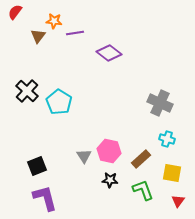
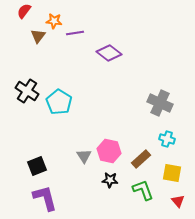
red semicircle: moved 9 px right, 1 px up
black cross: rotated 10 degrees counterclockwise
red triangle: rotated 16 degrees counterclockwise
